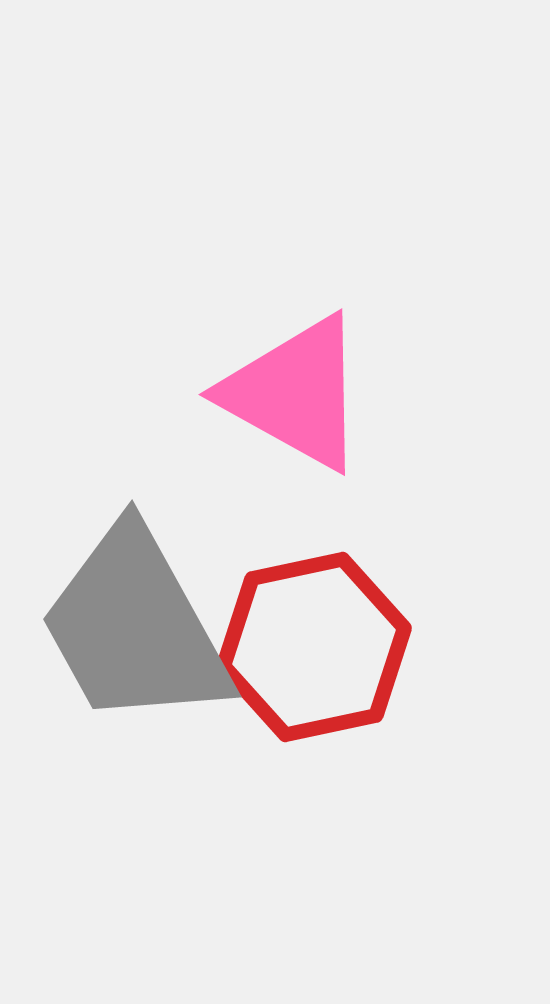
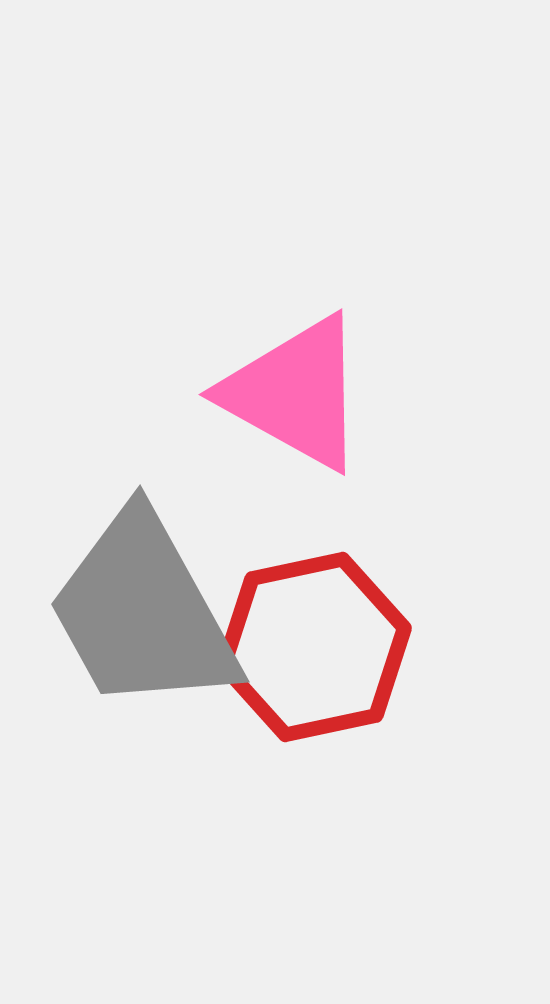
gray trapezoid: moved 8 px right, 15 px up
